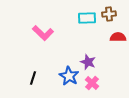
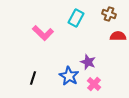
brown cross: rotated 24 degrees clockwise
cyan rectangle: moved 11 px left; rotated 60 degrees counterclockwise
red semicircle: moved 1 px up
pink cross: moved 2 px right, 1 px down
